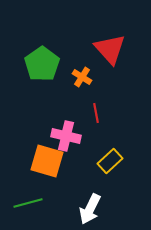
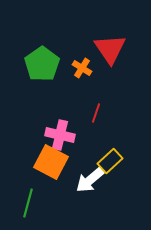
red triangle: rotated 8 degrees clockwise
orange cross: moved 9 px up
red line: rotated 30 degrees clockwise
pink cross: moved 6 px left, 1 px up
orange square: moved 4 px right, 1 px down; rotated 12 degrees clockwise
green line: rotated 60 degrees counterclockwise
white arrow: moved 29 px up; rotated 24 degrees clockwise
